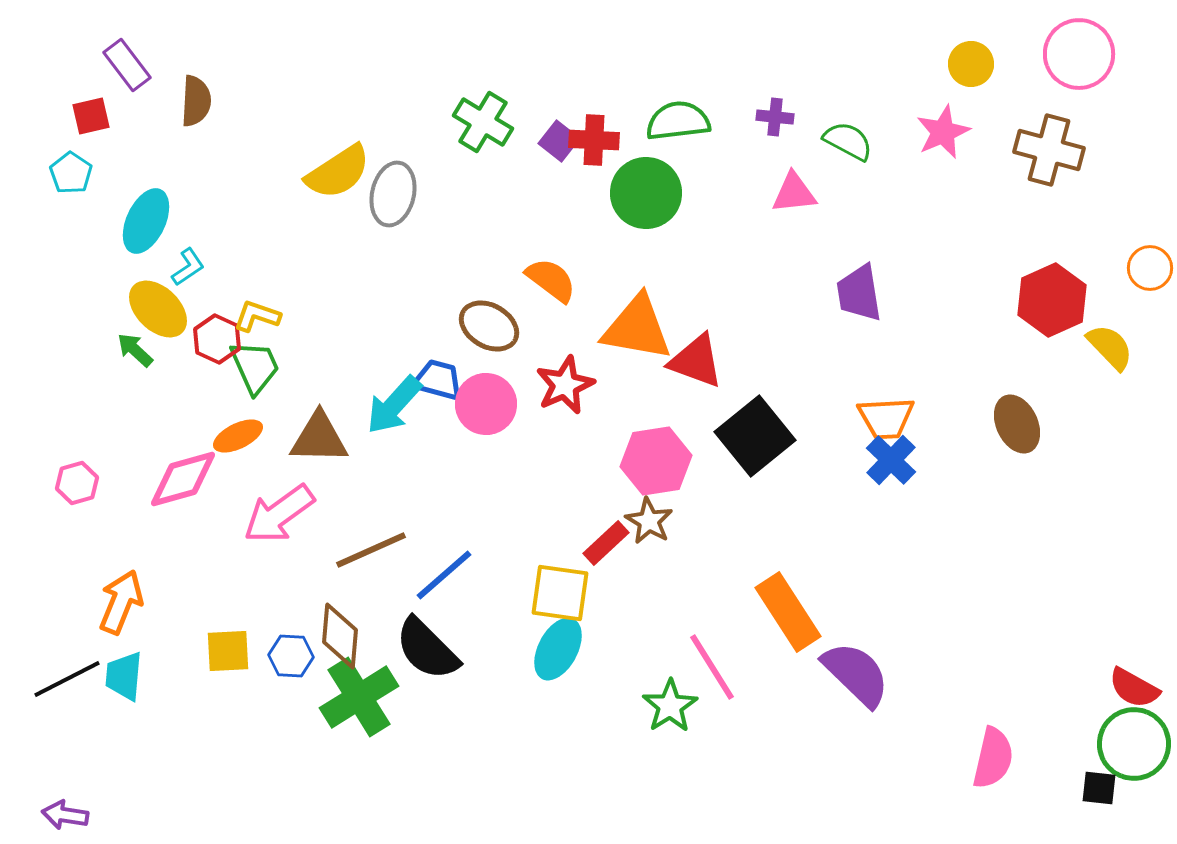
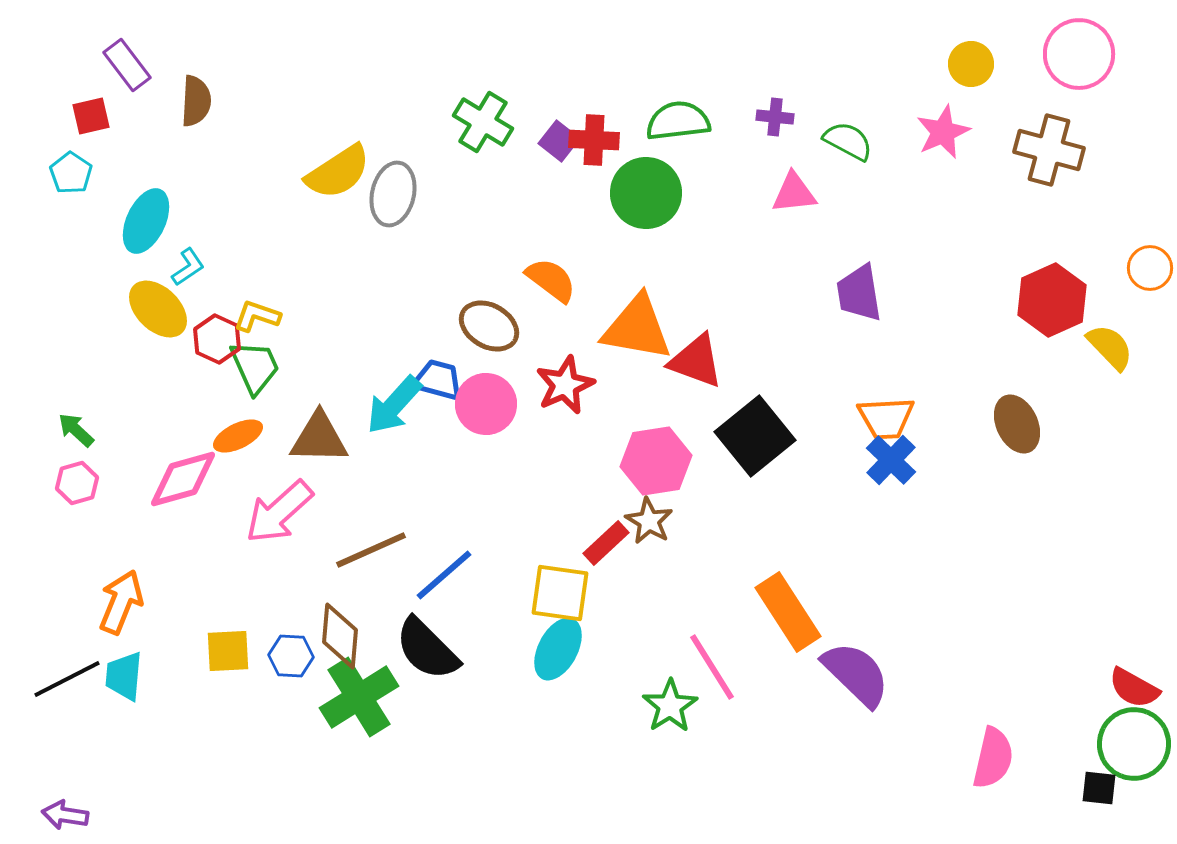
green arrow at (135, 350): moved 59 px left, 80 px down
pink arrow at (279, 514): moved 2 px up; rotated 6 degrees counterclockwise
